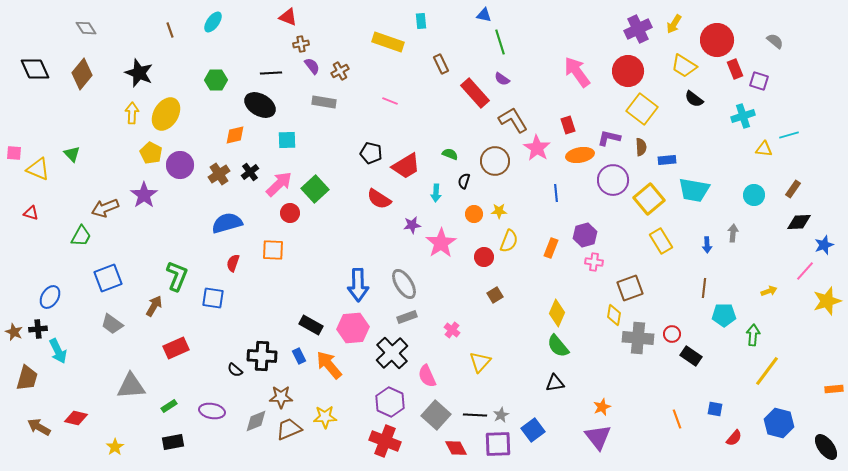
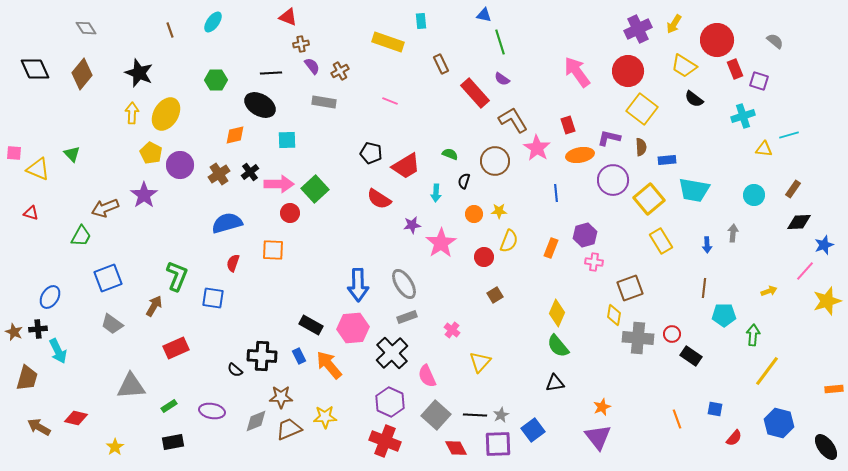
pink arrow at (279, 184): rotated 44 degrees clockwise
